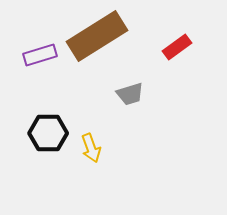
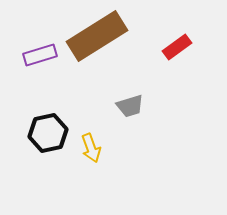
gray trapezoid: moved 12 px down
black hexagon: rotated 12 degrees counterclockwise
